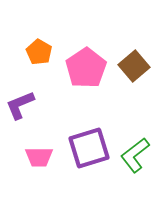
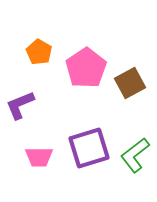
brown square: moved 4 px left, 17 px down; rotated 12 degrees clockwise
